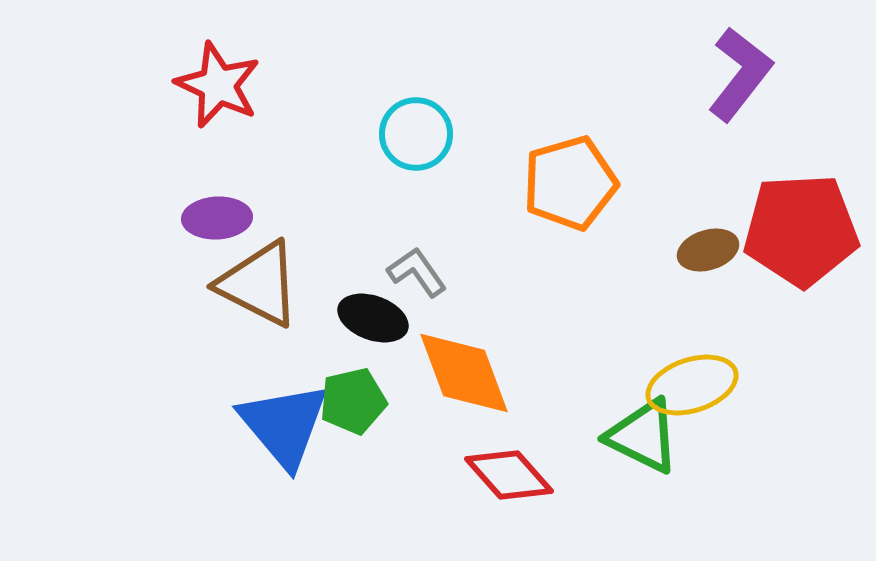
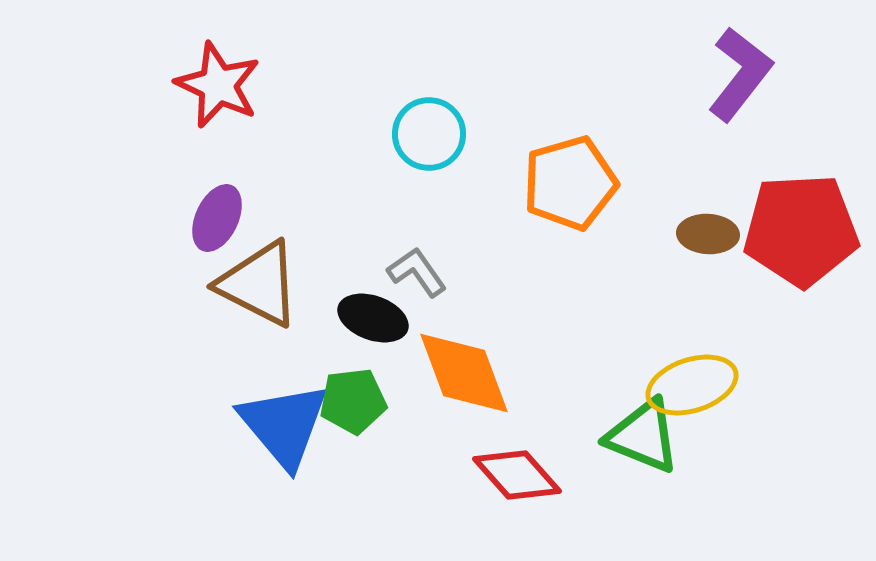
cyan circle: moved 13 px right
purple ellipse: rotated 62 degrees counterclockwise
brown ellipse: moved 16 px up; rotated 20 degrees clockwise
green pentagon: rotated 6 degrees clockwise
green triangle: rotated 4 degrees counterclockwise
red diamond: moved 8 px right
